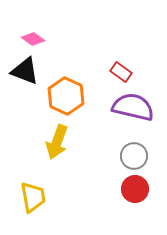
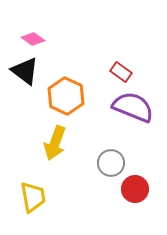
black triangle: rotated 16 degrees clockwise
purple semicircle: rotated 9 degrees clockwise
yellow arrow: moved 2 px left, 1 px down
gray circle: moved 23 px left, 7 px down
